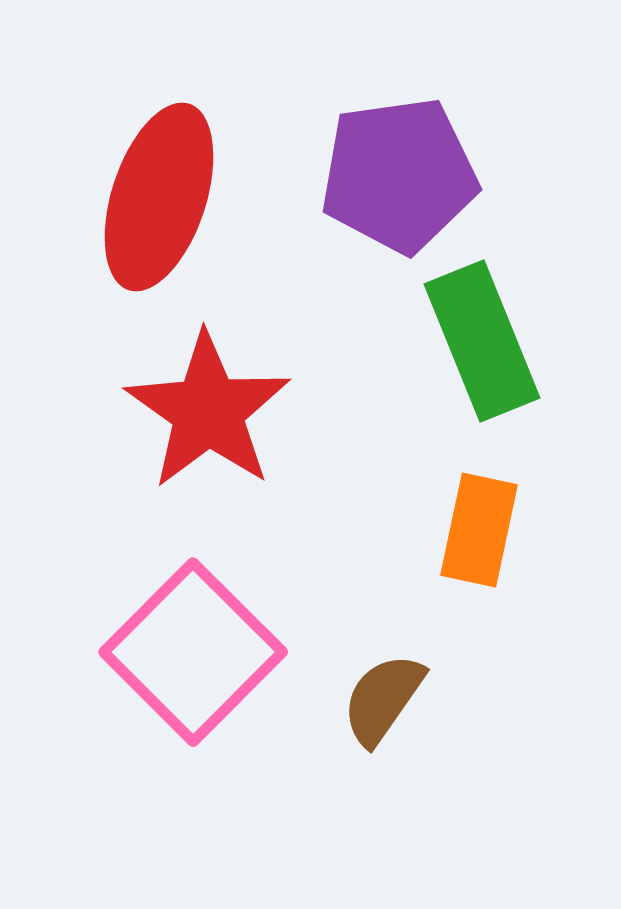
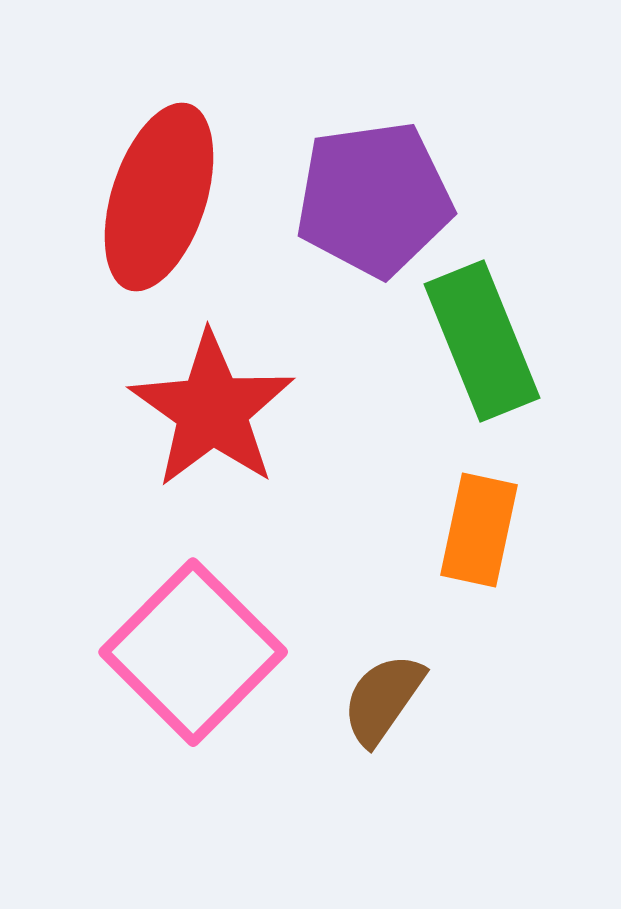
purple pentagon: moved 25 px left, 24 px down
red star: moved 4 px right, 1 px up
